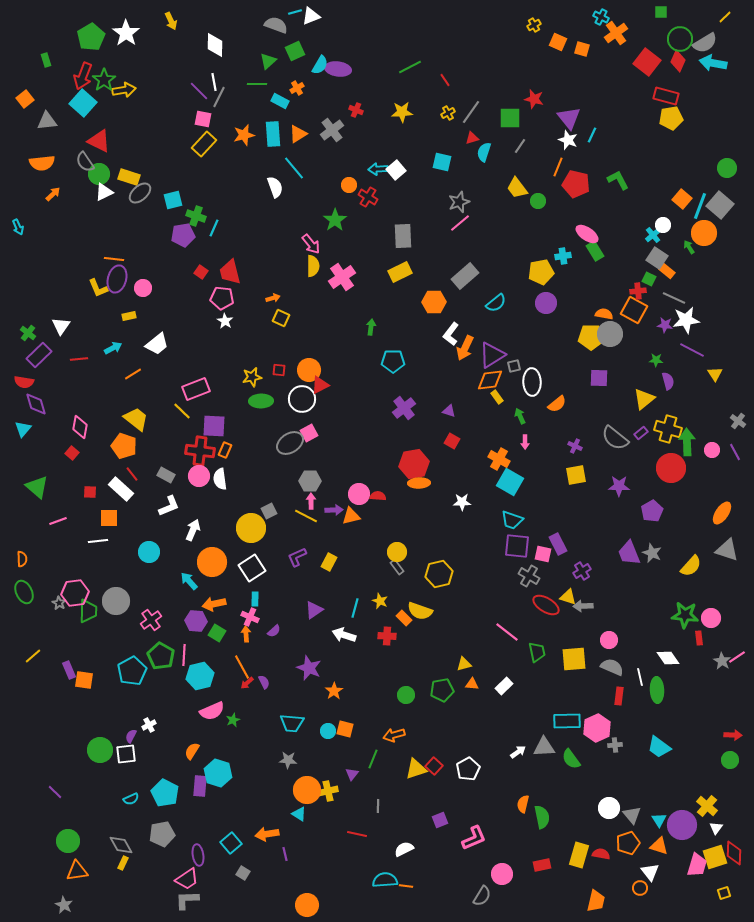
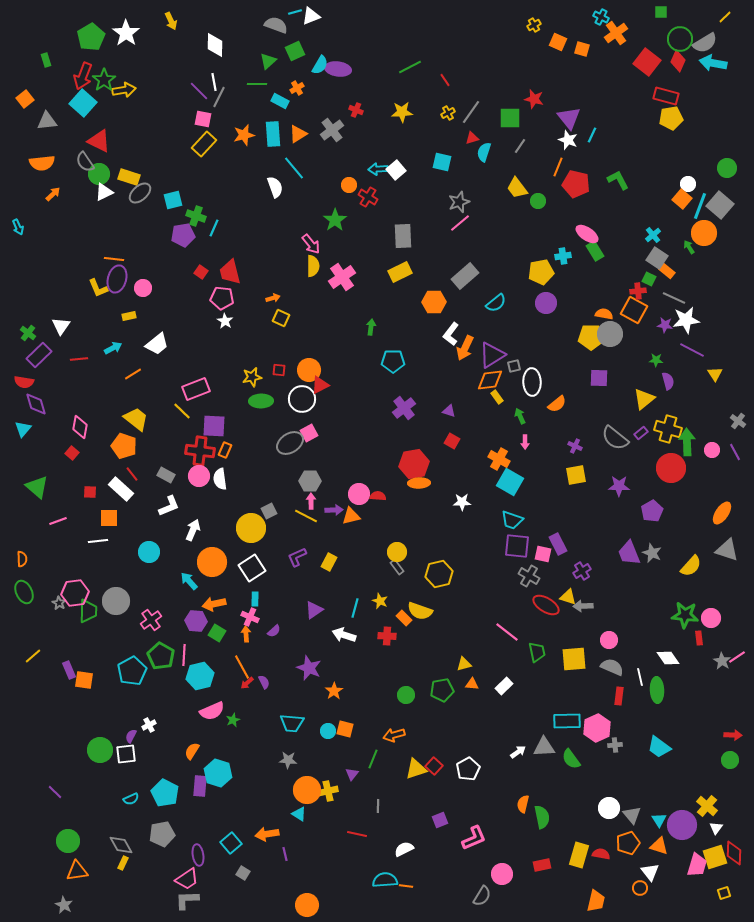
white circle at (663, 225): moved 25 px right, 41 px up
